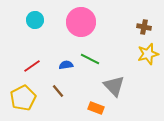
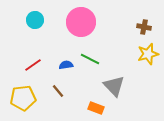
red line: moved 1 px right, 1 px up
yellow pentagon: rotated 20 degrees clockwise
